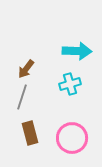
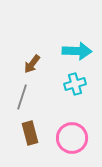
brown arrow: moved 6 px right, 5 px up
cyan cross: moved 5 px right
